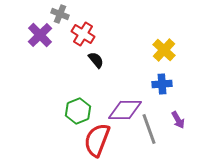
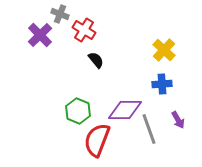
red cross: moved 1 px right, 4 px up
green hexagon: rotated 15 degrees counterclockwise
